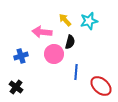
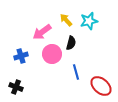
yellow arrow: moved 1 px right
pink arrow: rotated 42 degrees counterclockwise
black semicircle: moved 1 px right, 1 px down
pink circle: moved 2 px left
blue line: rotated 21 degrees counterclockwise
black cross: rotated 16 degrees counterclockwise
